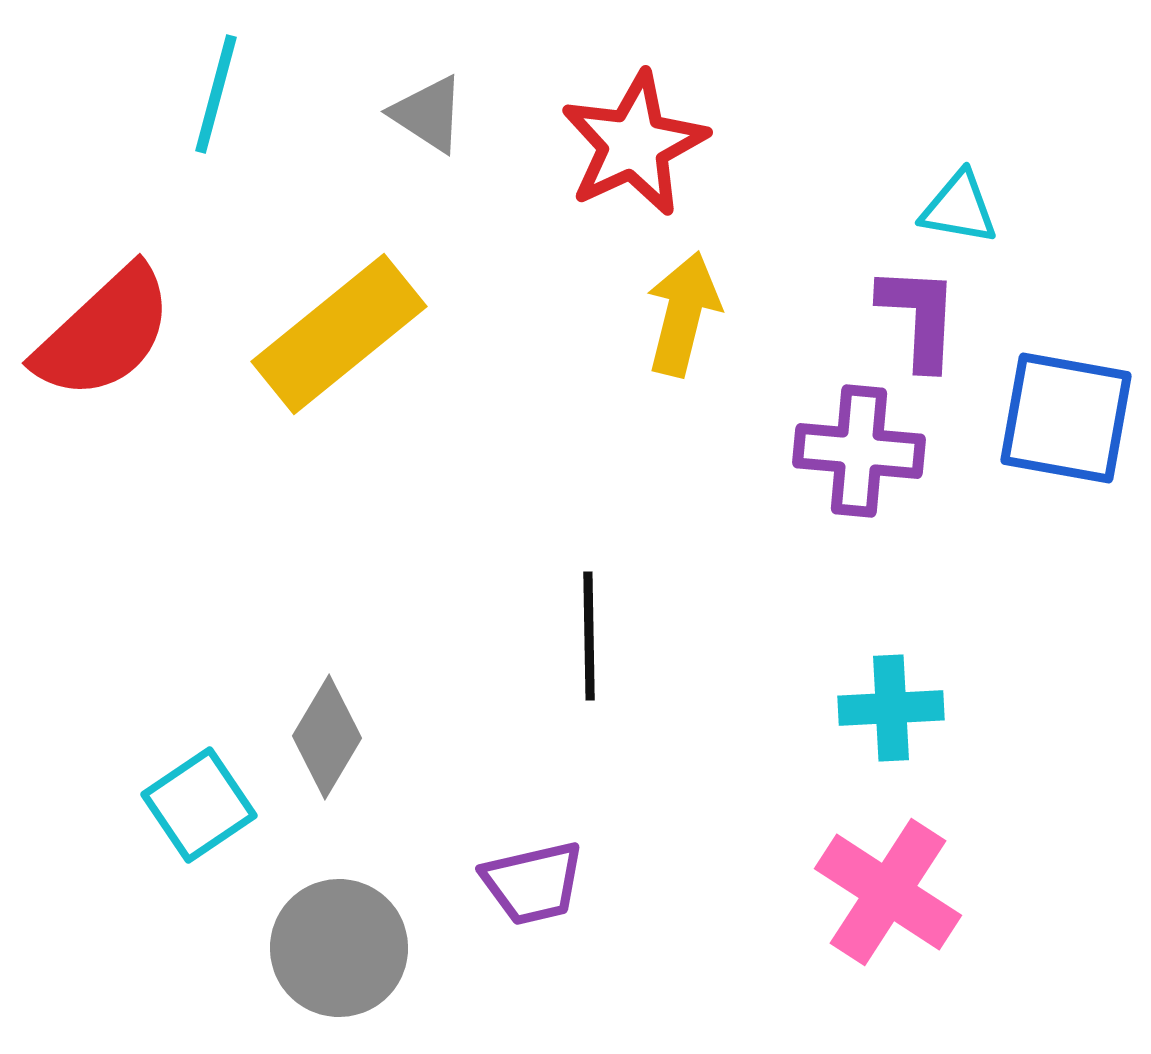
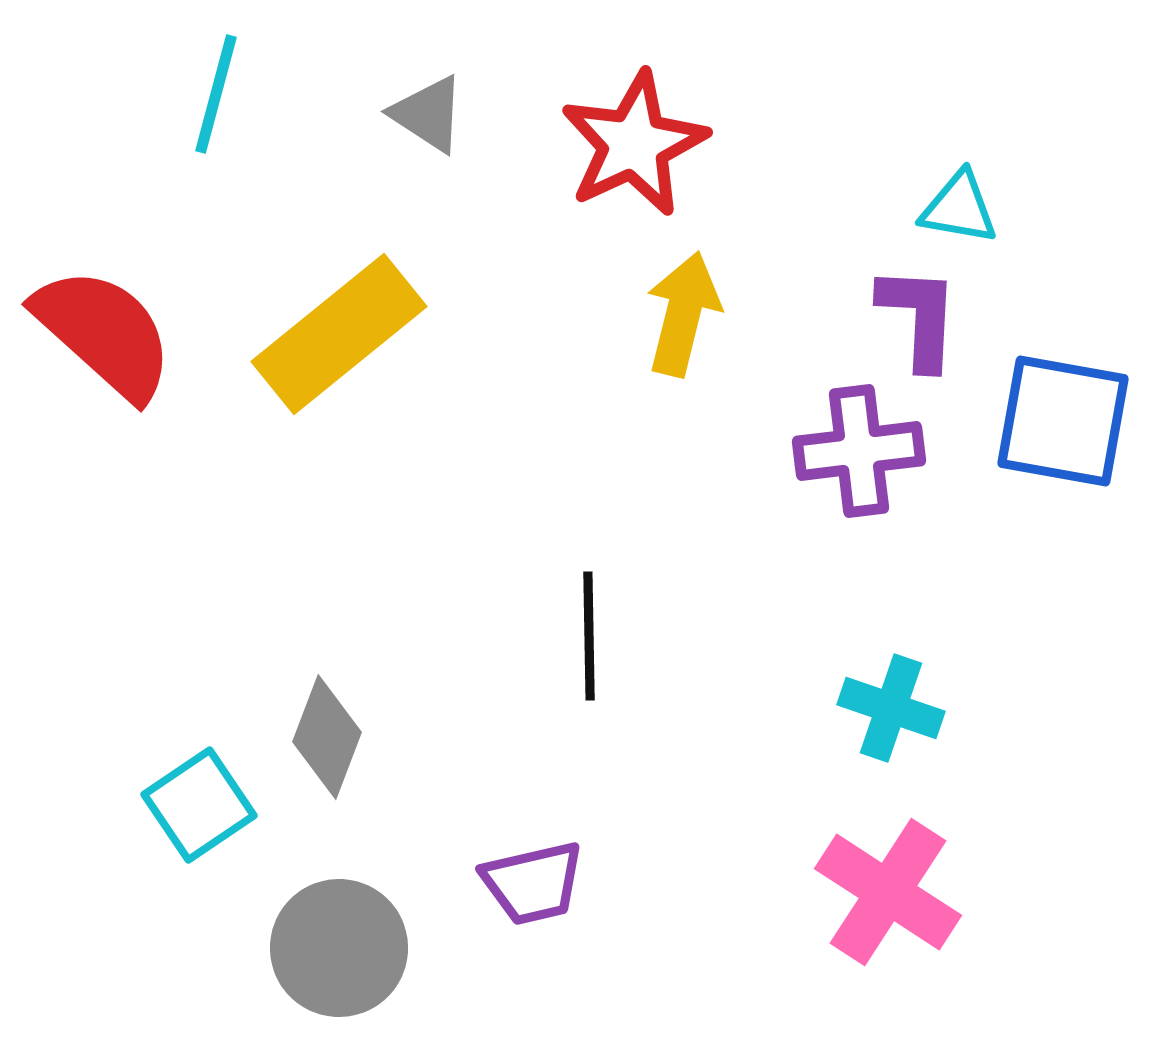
red semicircle: rotated 95 degrees counterclockwise
blue square: moved 3 px left, 3 px down
purple cross: rotated 12 degrees counterclockwise
cyan cross: rotated 22 degrees clockwise
gray diamond: rotated 10 degrees counterclockwise
